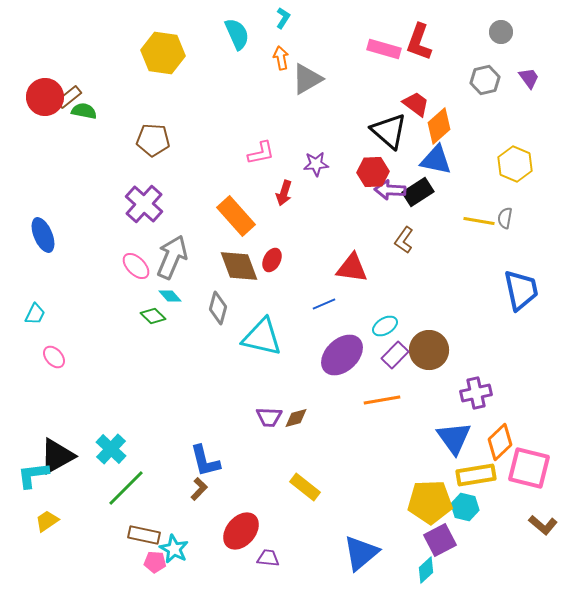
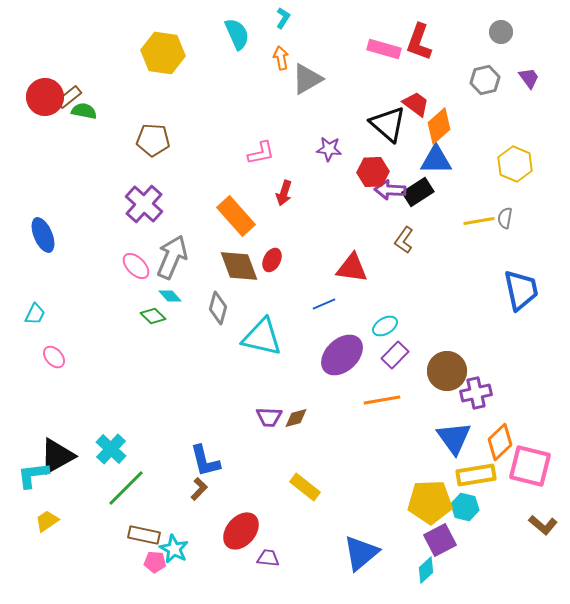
black triangle at (389, 131): moved 1 px left, 7 px up
blue triangle at (436, 160): rotated 12 degrees counterclockwise
purple star at (316, 164): moved 13 px right, 15 px up; rotated 10 degrees clockwise
yellow line at (479, 221): rotated 20 degrees counterclockwise
brown circle at (429, 350): moved 18 px right, 21 px down
pink square at (529, 468): moved 1 px right, 2 px up
